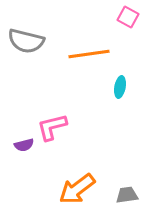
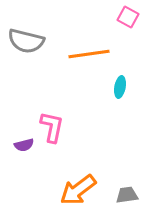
pink L-shape: rotated 116 degrees clockwise
orange arrow: moved 1 px right, 1 px down
